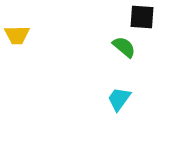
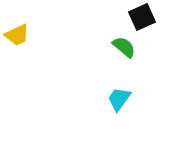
black square: rotated 28 degrees counterclockwise
yellow trapezoid: rotated 24 degrees counterclockwise
